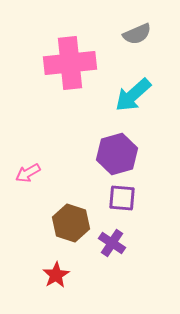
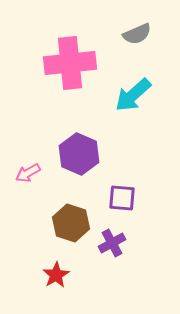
purple hexagon: moved 38 px left; rotated 21 degrees counterclockwise
purple cross: rotated 28 degrees clockwise
